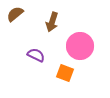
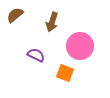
brown semicircle: moved 1 px down
